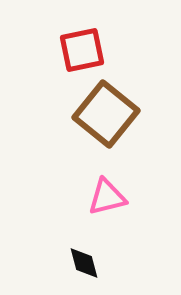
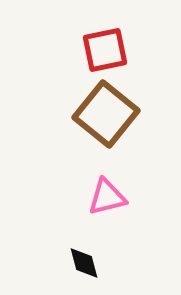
red square: moved 23 px right
